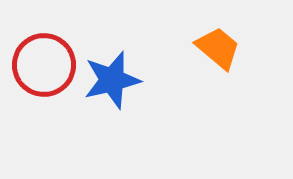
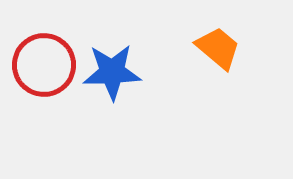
blue star: moved 8 px up; rotated 12 degrees clockwise
